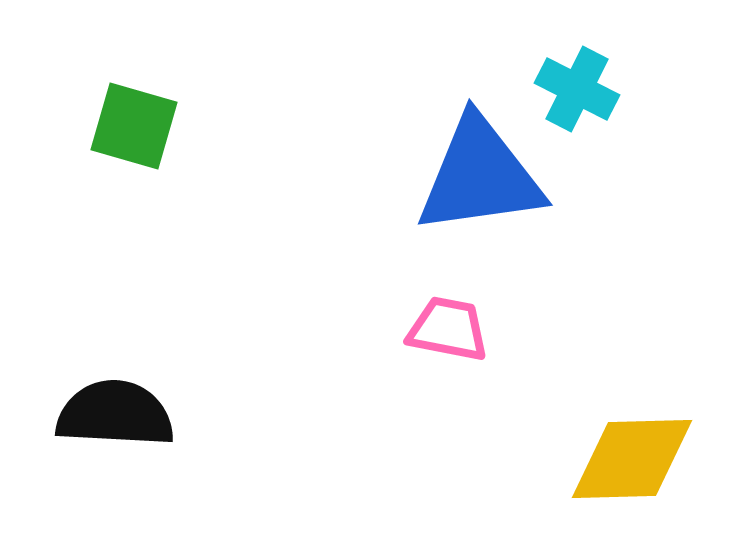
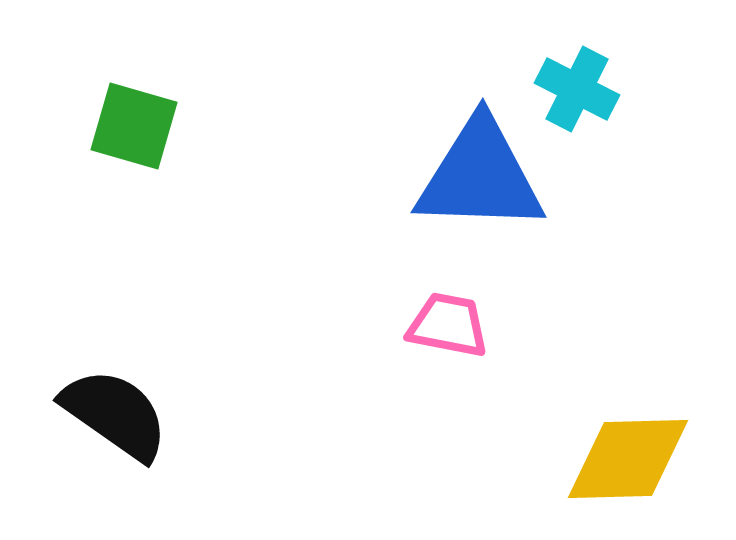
blue triangle: rotated 10 degrees clockwise
pink trapezoid: moved 4 px up
black semicircle: rotated 32 degrees clockwise
yellow diamond: moved 4 px left
